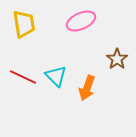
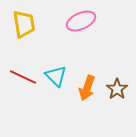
brown star: moved 30 px down
